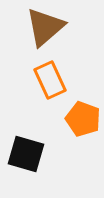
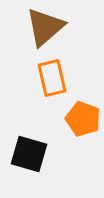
orange rectangle: moved 2 px right, 2 px up; rotated 12 degrees clockwise
black square: moved 3 px right
